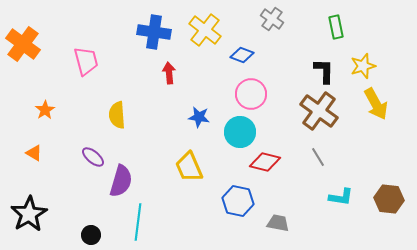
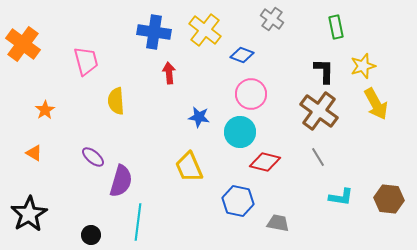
yellow semicircle: moved 1 px left, 14 px up
